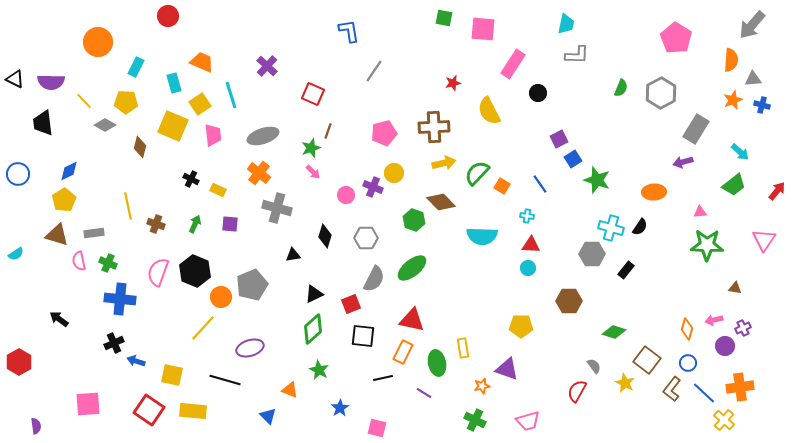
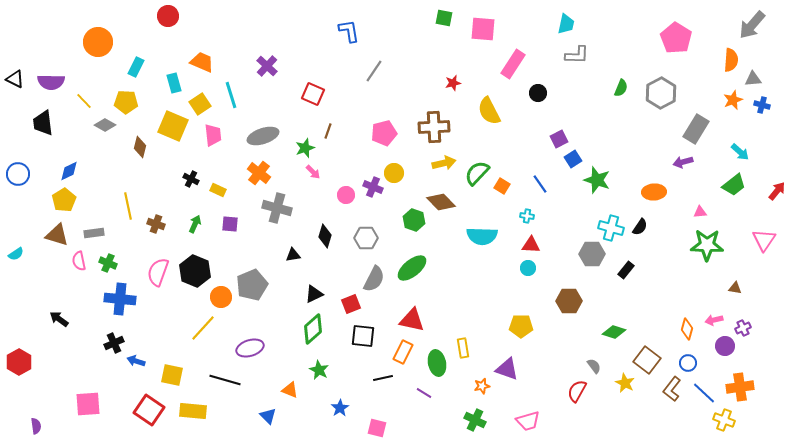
green star at (311, 148): moved 6 px left
yellow cross at (724, 420): rotated 20 degrees counterclockwise
